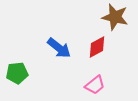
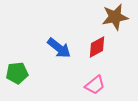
brown star: rotated 24 degrees counterclockwise
